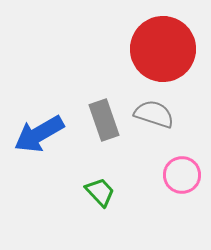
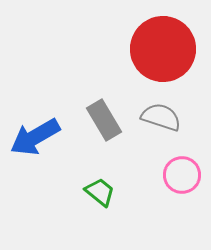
gray semicircle: moved 7 px right, 3 px down
gray rectangle: rotated 12 degrees counterclockwise
blue arrow: moved 4 px left, 3 px down
green trapezoid: rotated 8 degrees counterclockwise
